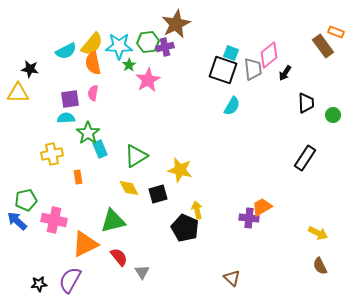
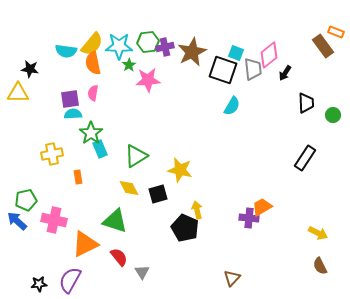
brown star at (176, 24): moved 16 px right, 28 px down
cyan semicircle at (66, 51): rotated 35 degrees clockwise
cyan square at (231, 53): moved 5 px right
pink star at (148, 80): rotated 25 degrees clockwise
cyan semicircle at (66, 118): moved 7 px right, 4 px up
green star at (88, 133): moved 3 px right
green triangle at (113, 221): moved 2 px right; rotated 32 degrees clockwise
brown triangle at (232, 278): rotated 30 degrees clockwise
